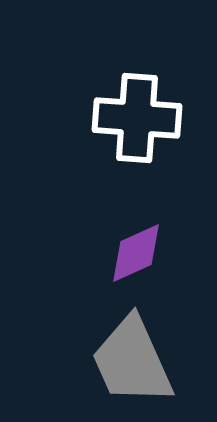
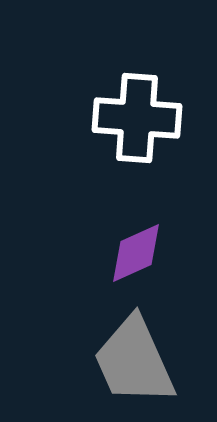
gray trapezoid: moved 2 px right
